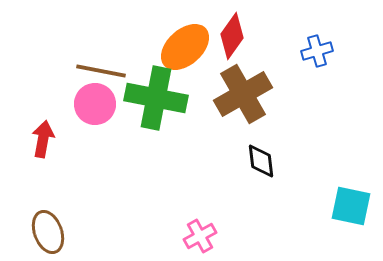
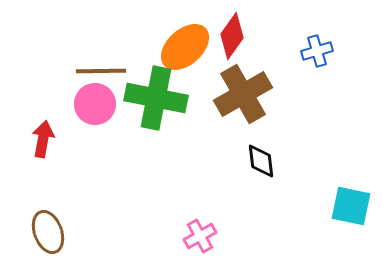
brown line: rotated 12 degrees counterclockwise
